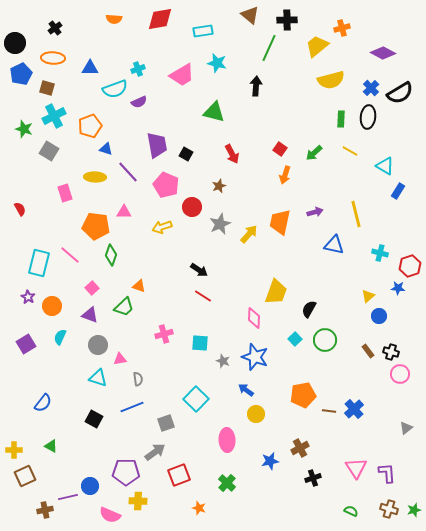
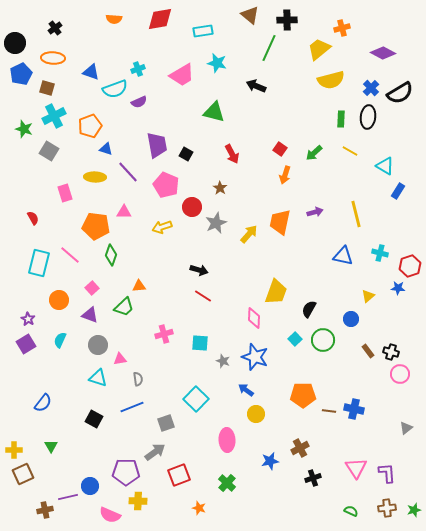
yellow trapezoid at (317, 46): moved 2 px right, 3 px down
blue triangle at (90, 68): moved 1 px right, 4 px down; rotated 18 degrees clockwise
black arrow at (256, 86): rotated 72 degrees counterclockwise
brown star at (219, 186): moved 1 px right, 2 px down; rotated 16 degrees counterclockwise
red semicircle at (20, 209): moved 13 px right, 9 px down
gray star at (220, 224): moved 4 px left, 1 px up
blue triangle at (334, 245): moved 9 px right, 11 px down
black arrow at (199, 270): rotated 18 degrees counterclockwise
orange triangle at (139, 286): rotated 24 degrees counterclockwise
purple star at (28, 297): moved 22 px down
orange circle at (52, 306): moved 7 px right, 6 px up
blue circle at (379, 316): moved 28 px left, 3 px down
cyan semicircle at (60, 337): moved 3 px down
green circle at (325, 340): moved 2 px left
orange pentagon at (303, 395): rotated 10 degrees clockwise
blue cross at (354, 409): rotated 36 degrees counterclockwise
green triangle at (51, 446): rotated 32 degrees clockwise
brown square at (25, 476): moved 2 px left, 2 px up
brown cross at (389, 509): moved 2 px left, 1 px up; rotated 24 degrees counterclockwise
